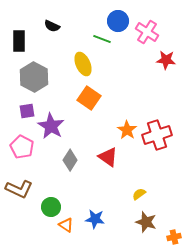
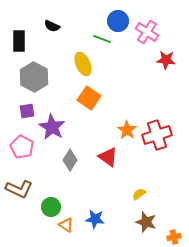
purple star: moved 1 px right, 1 px down
